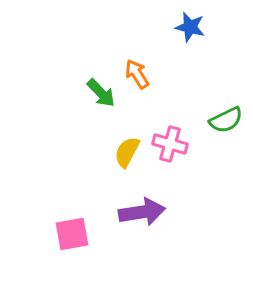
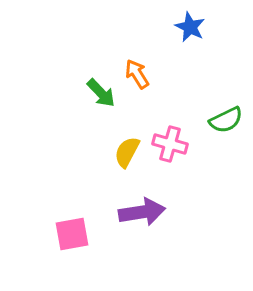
blue star: rotated 12 degrees clockwise
